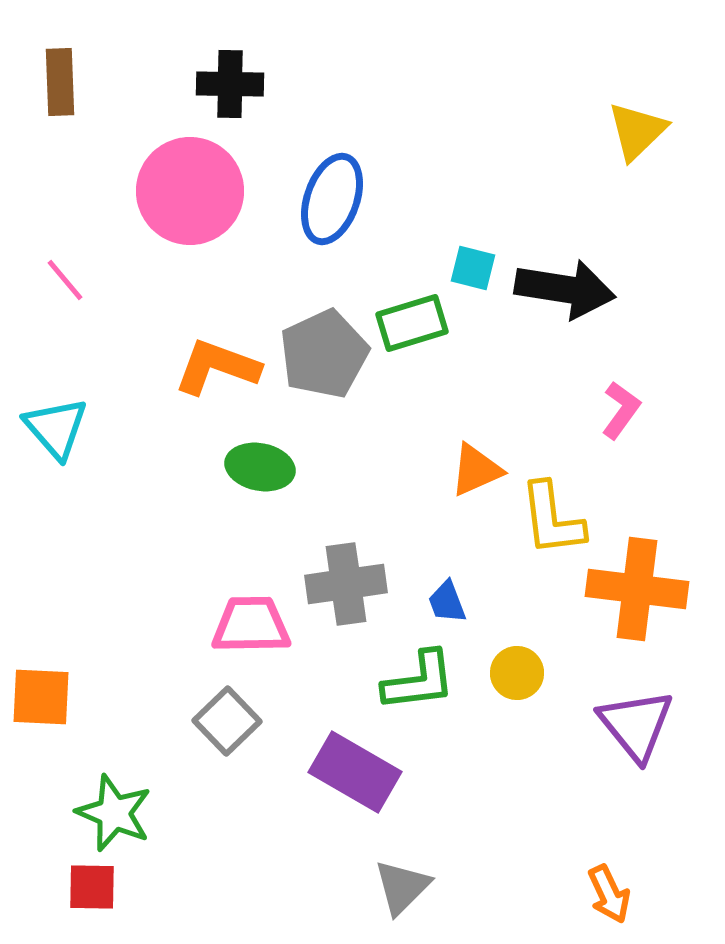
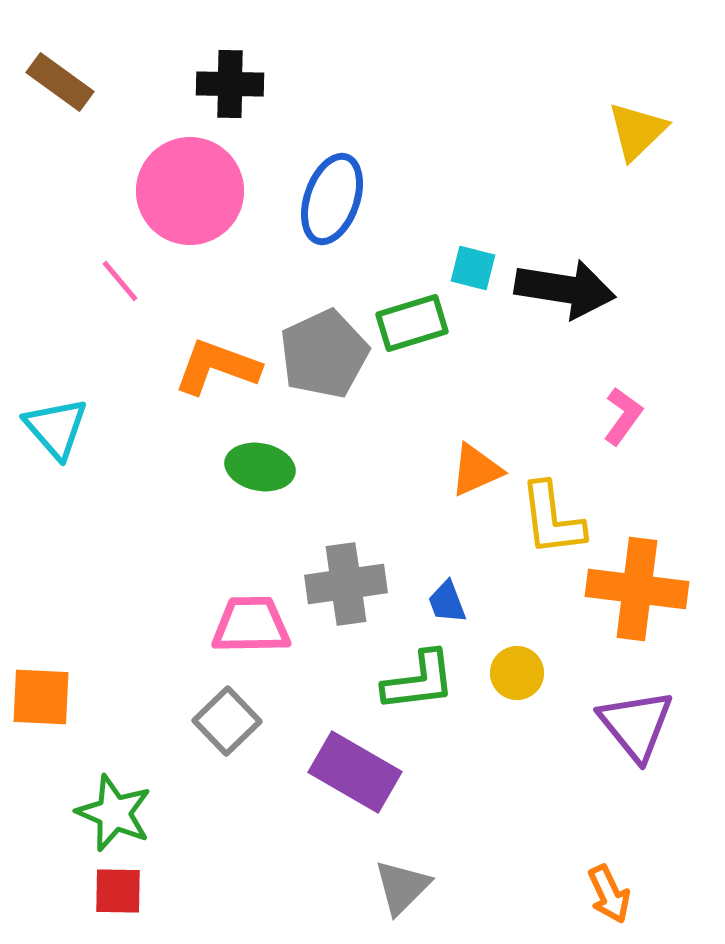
brown rectangle: rotated 52 degrees counterclockwise
pink line: moved 55 px right, 1 px down
pink L-shape: moved 2 px right, 6 px down
red square: moved 26 px right, 4 px down
